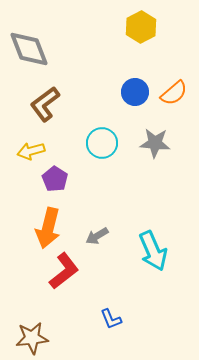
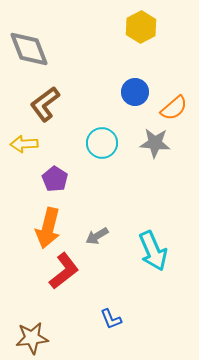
orange semicircle: moved 15 px down
yellow arrow: moved 7 px left, 7 px up; rotated 12 degrees clockwise
